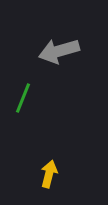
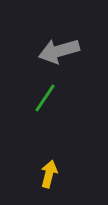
green line: moved 22 px right; rotated 12 degrees clockwise
